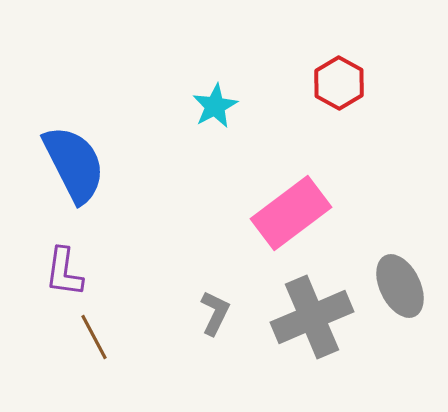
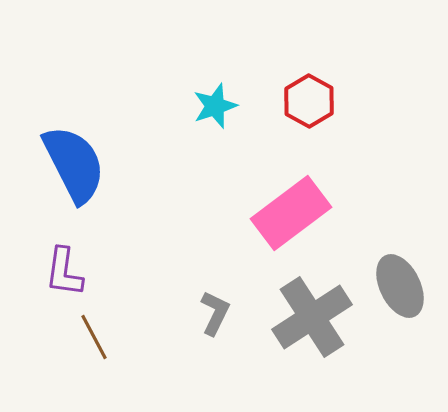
red hexagon: moved 30 px left, 18 px down
cyan star: rotated 9 degrees clockwise
gray cross: rotated 10 degrees counterclockwise
